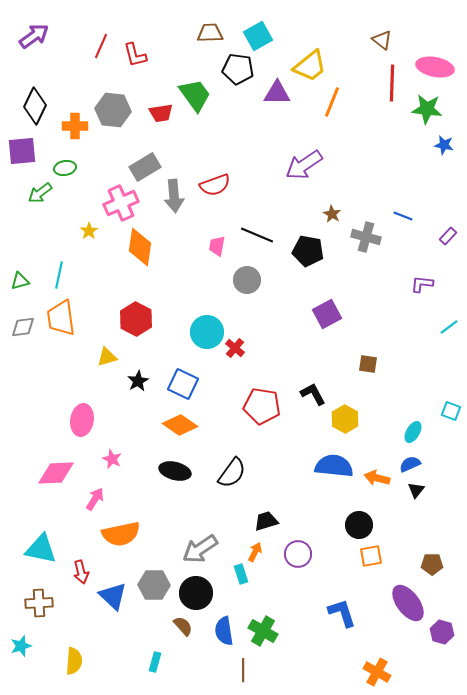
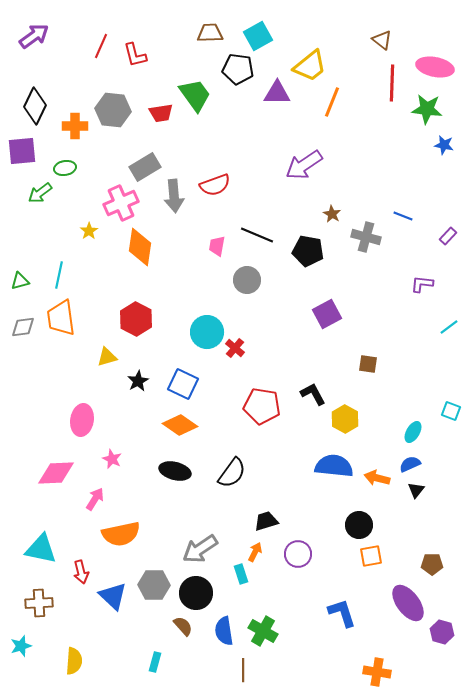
orange cross at (377, 672): rotated 20 degrees counterclockwise
